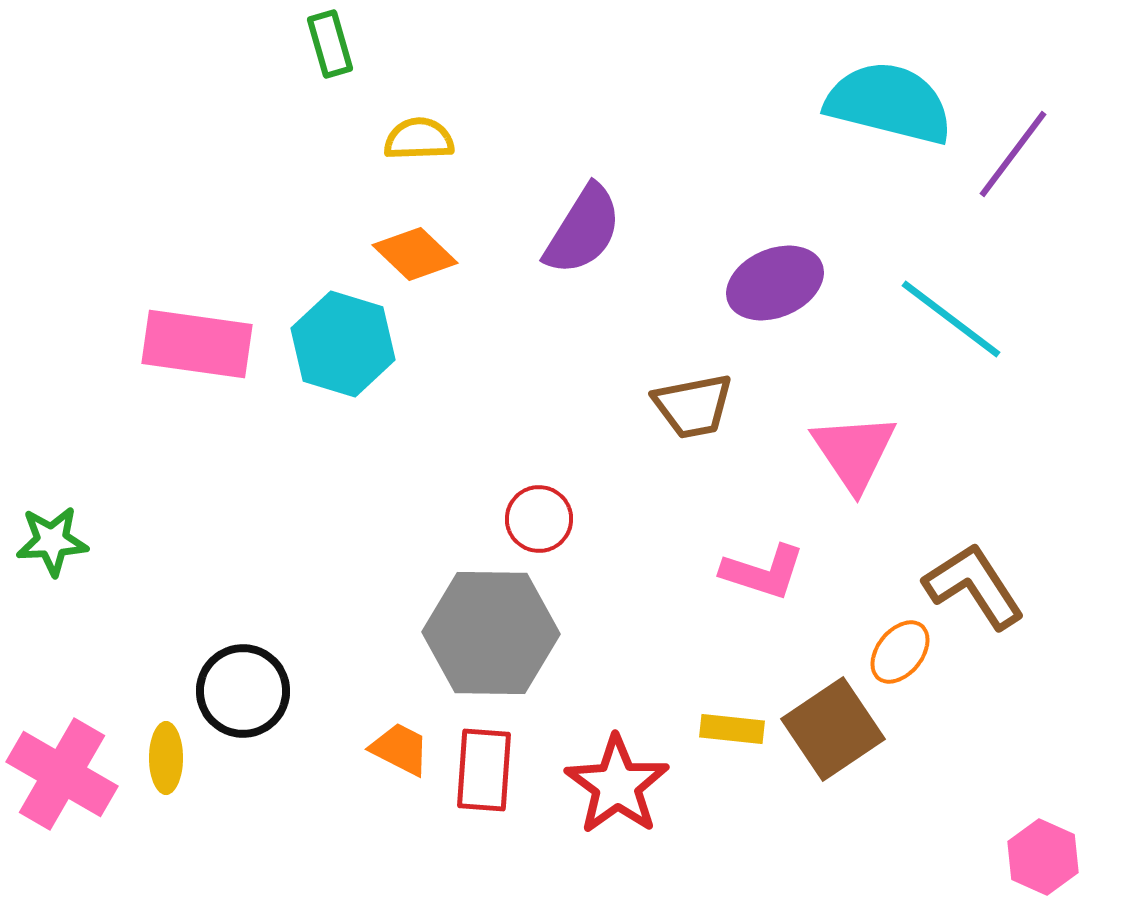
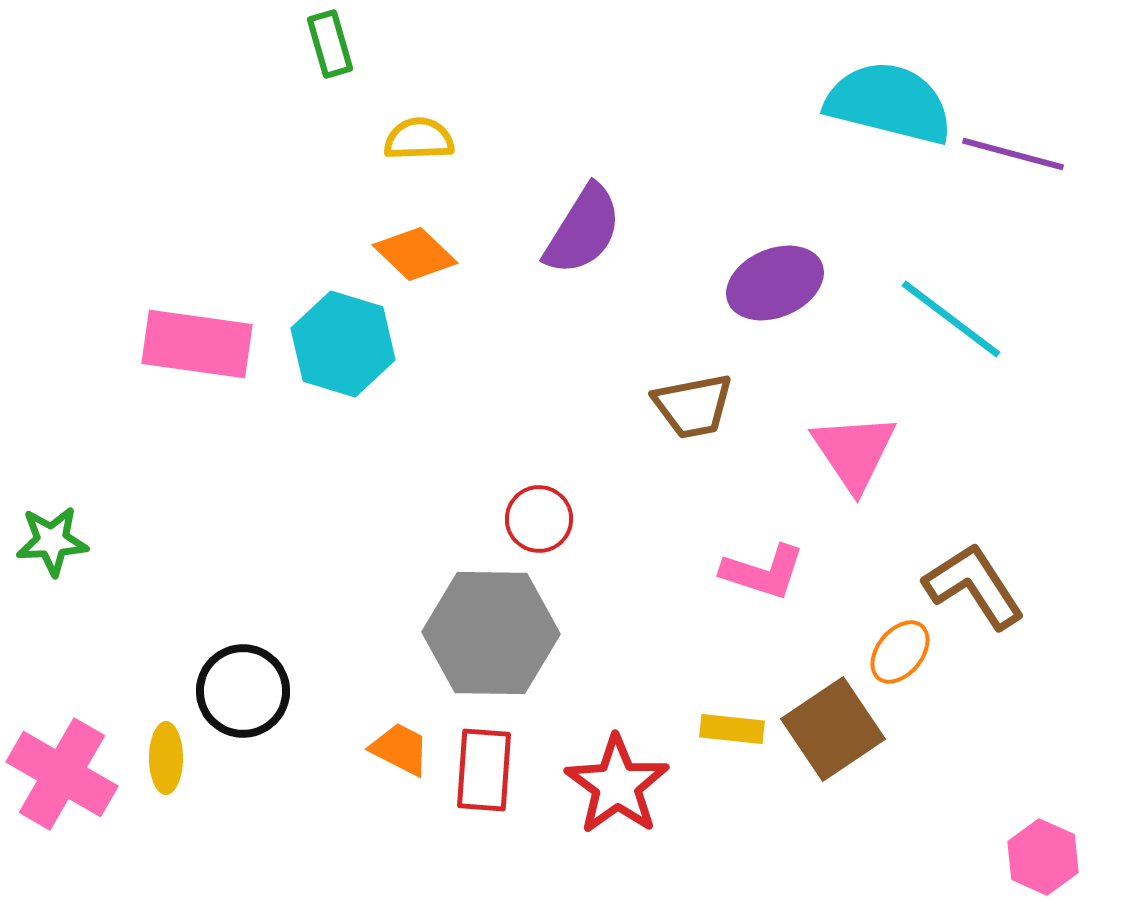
purple line: rotated 68 degrees clockwise
